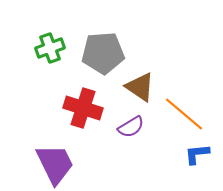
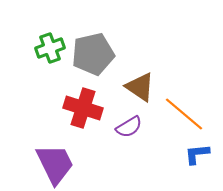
gray pentagon: moved 10 px left, 1 px down; rotated 9 degrees counterclockwise
purple semicircle: moved 2 px left
